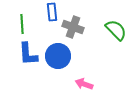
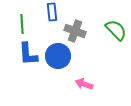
gray cross: moved 2 px right, 4 px down
